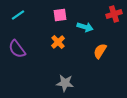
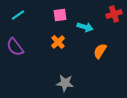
purple semicircle: moved 2 px left, 2 px up
